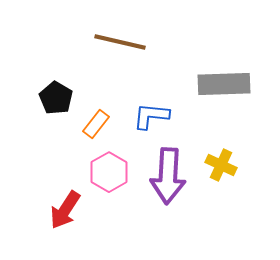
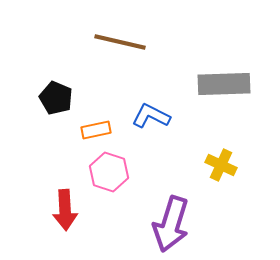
black pentagon: rotated 8 degrees counterclockwise
blue L-shape: rotated 21 degrees clockwise
orange rectangle: moved 6 px down; rotated 40 degrees clockwise
pink hexagon: rotated 12 degrees counterclockwise
purple arrow: moved 3 px right, 48 px down; rotated 14 degrees clockwise
red arrow: rotated 36 degrees counterclockwise
